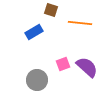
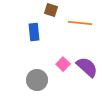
blue rectangle: rotated 66 degrees counterclockwise
pink square: rotated 24 degrees counterclockwise
